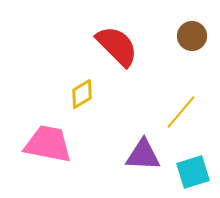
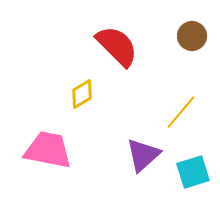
pink trapezoid: moved 6 px down
purple triangle: rotated 45 degrees counterclockwise
